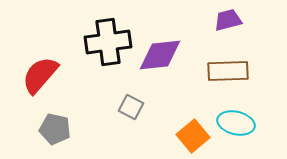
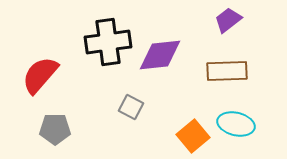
purple trapezoid: rotated 24 degrees counterclockwise
brown rectangle: moved 1 px left
cyan ellipse: moved 1 px down
gray pentagon: rotated 12 degrees counterclockwise
